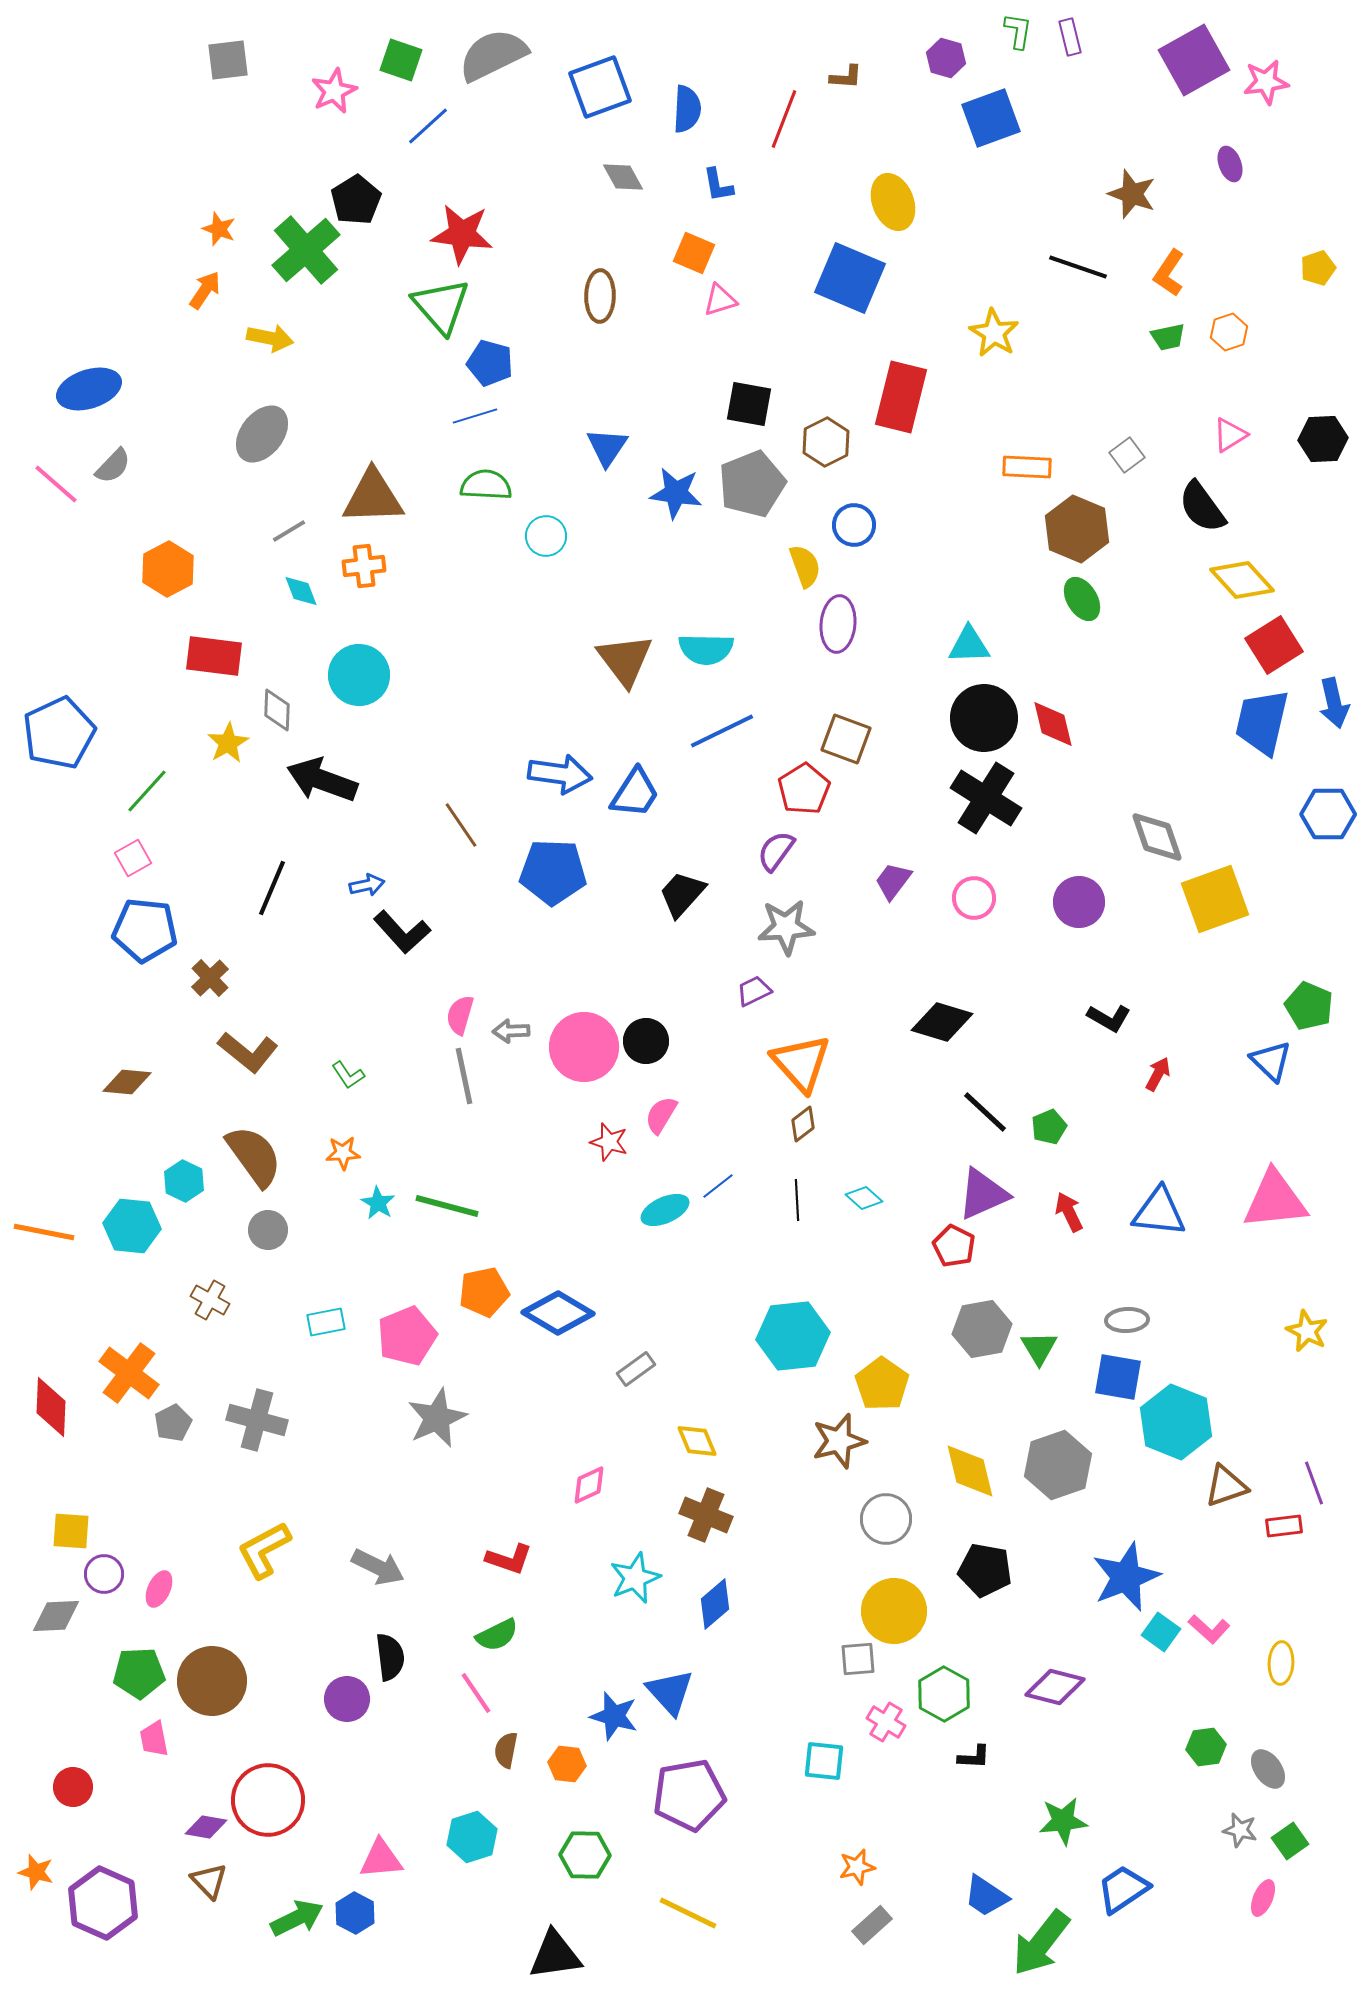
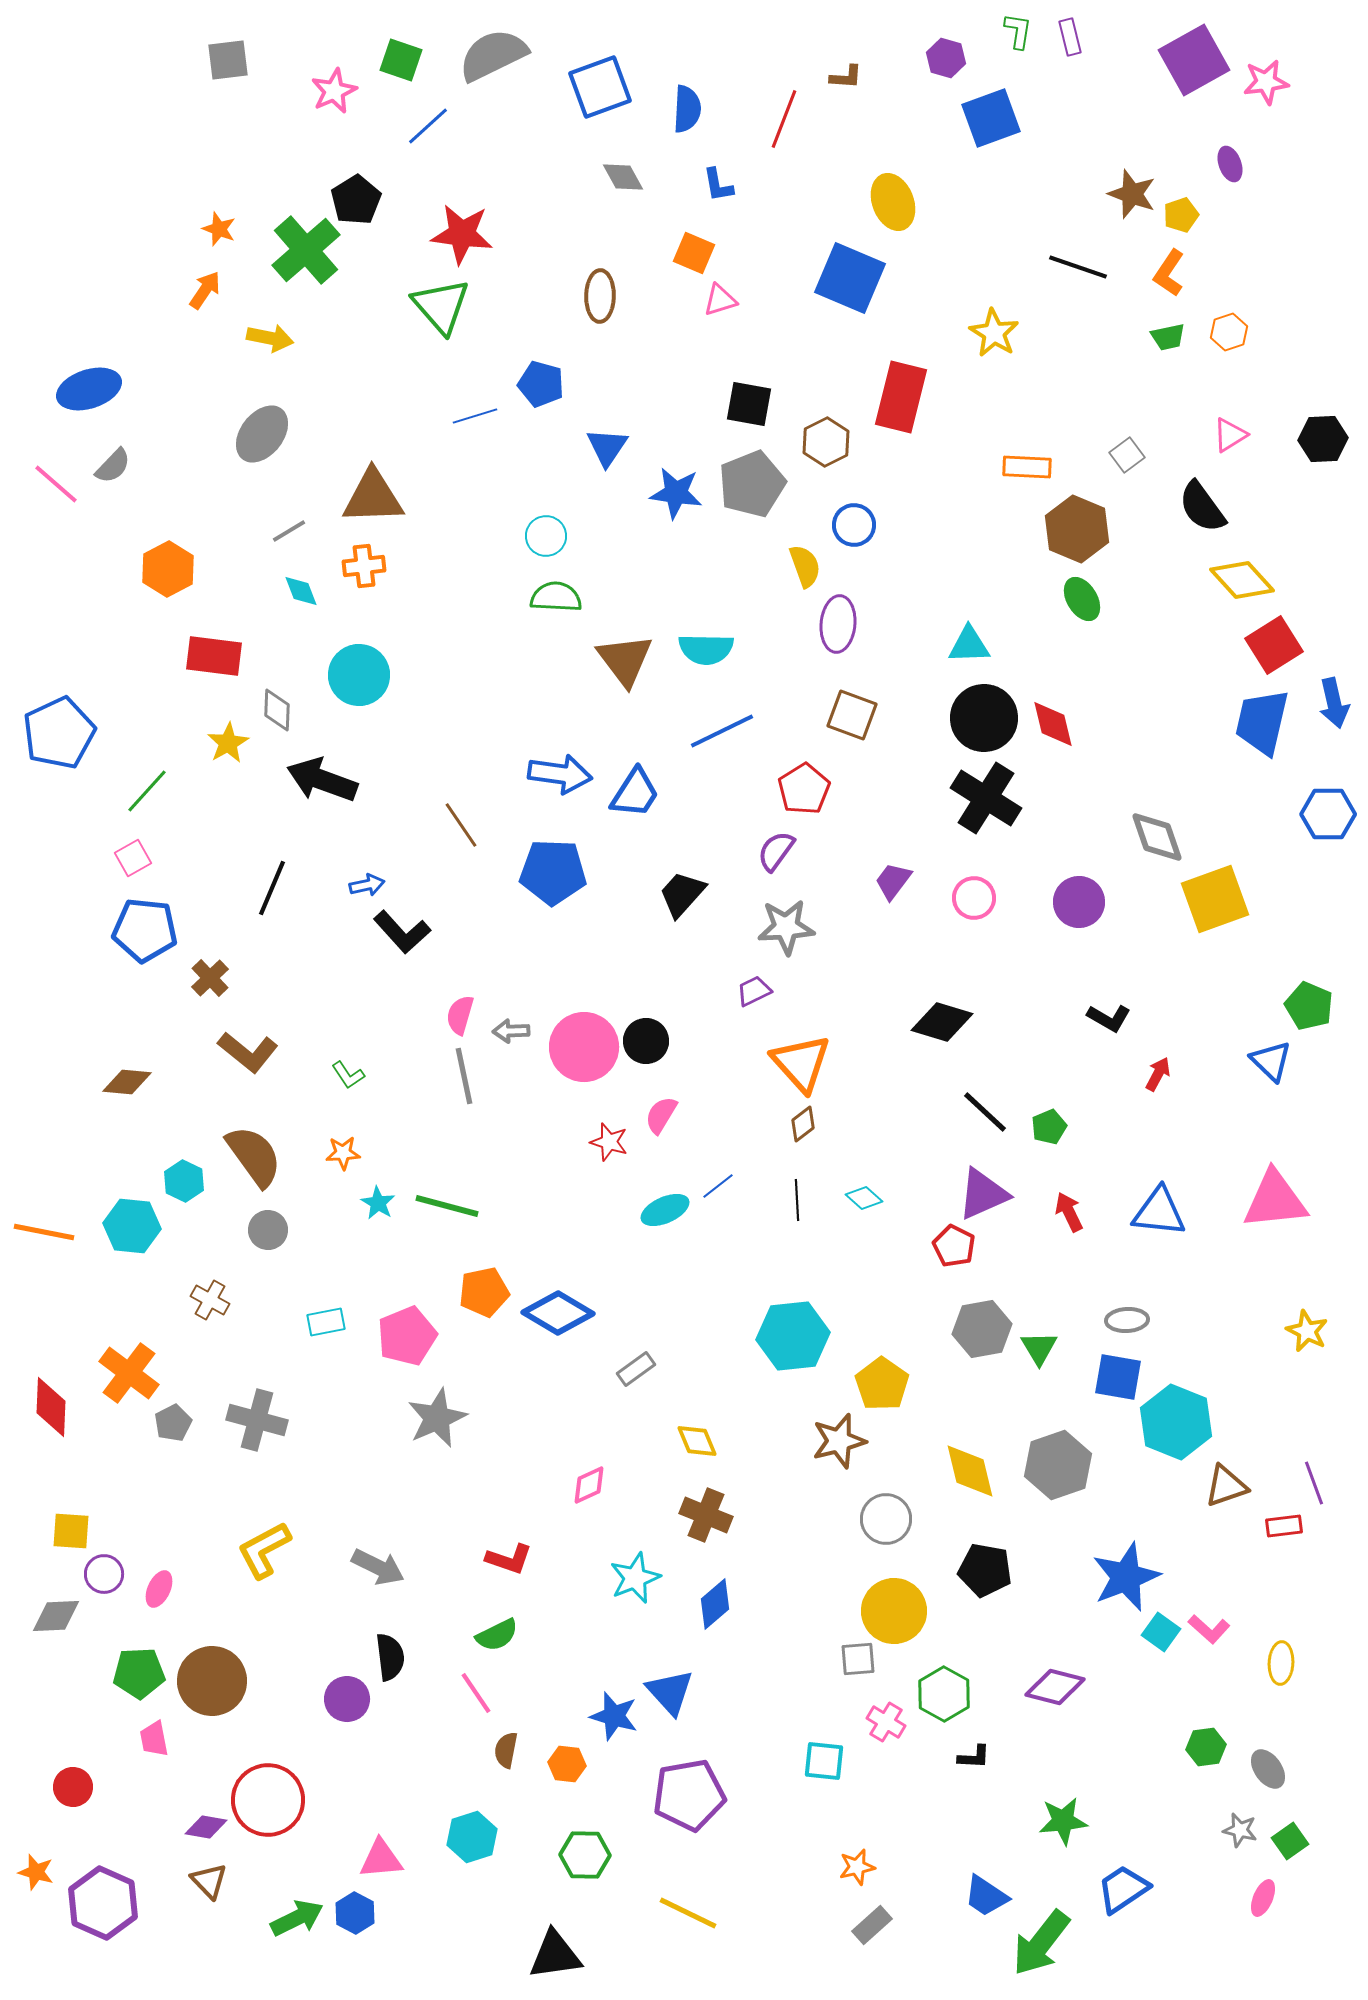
yellow pentagon at (1318, 268): moved 137 px left, 53 px up
blue pentagon at (490, 363): moved 51 px right, 21 px down
green semicircle at (486, 485): moved 70 px right, 112 px down
brown square at (846, 739): moved 6 px right, 24 px up
